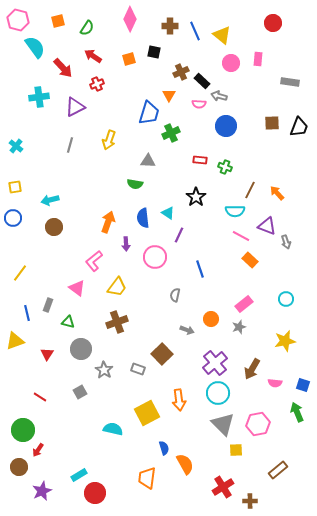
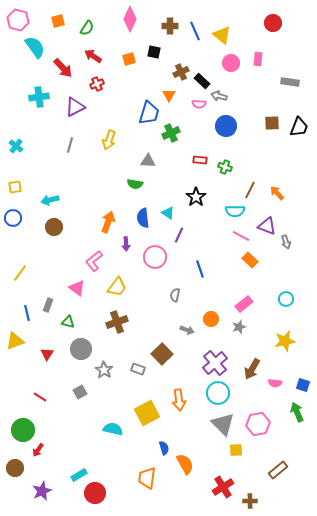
brown circle at (19, 467): moved 4 px left, 1 px down
